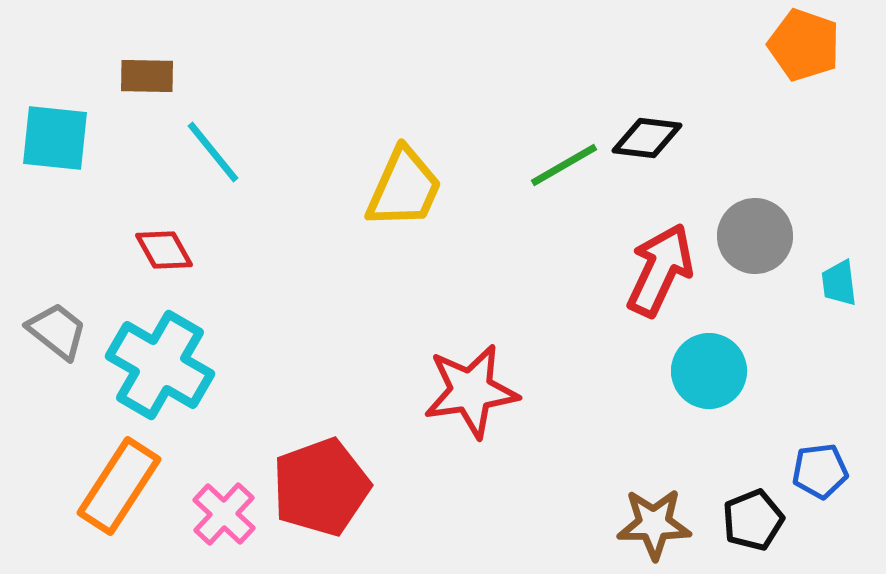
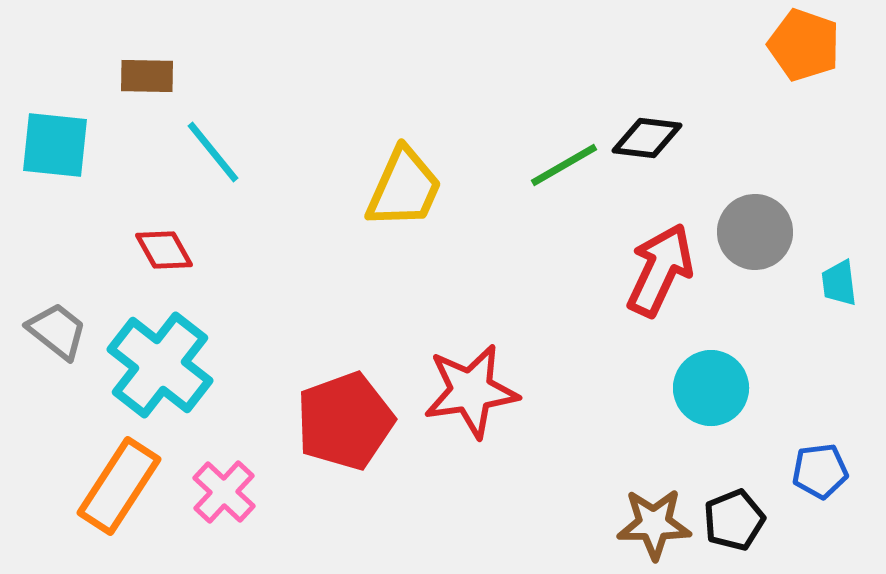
cyan square: moved 7 px down
gray circle: moved 4 px up
cyan cross: rotated 8 degrees clockwise
cyan circle: moved 2 px right, 17 px down
red pentagon: moved 24 px right, 66 px up
pink cross: moved 22 px up
black pentagon: moved 19 px left
